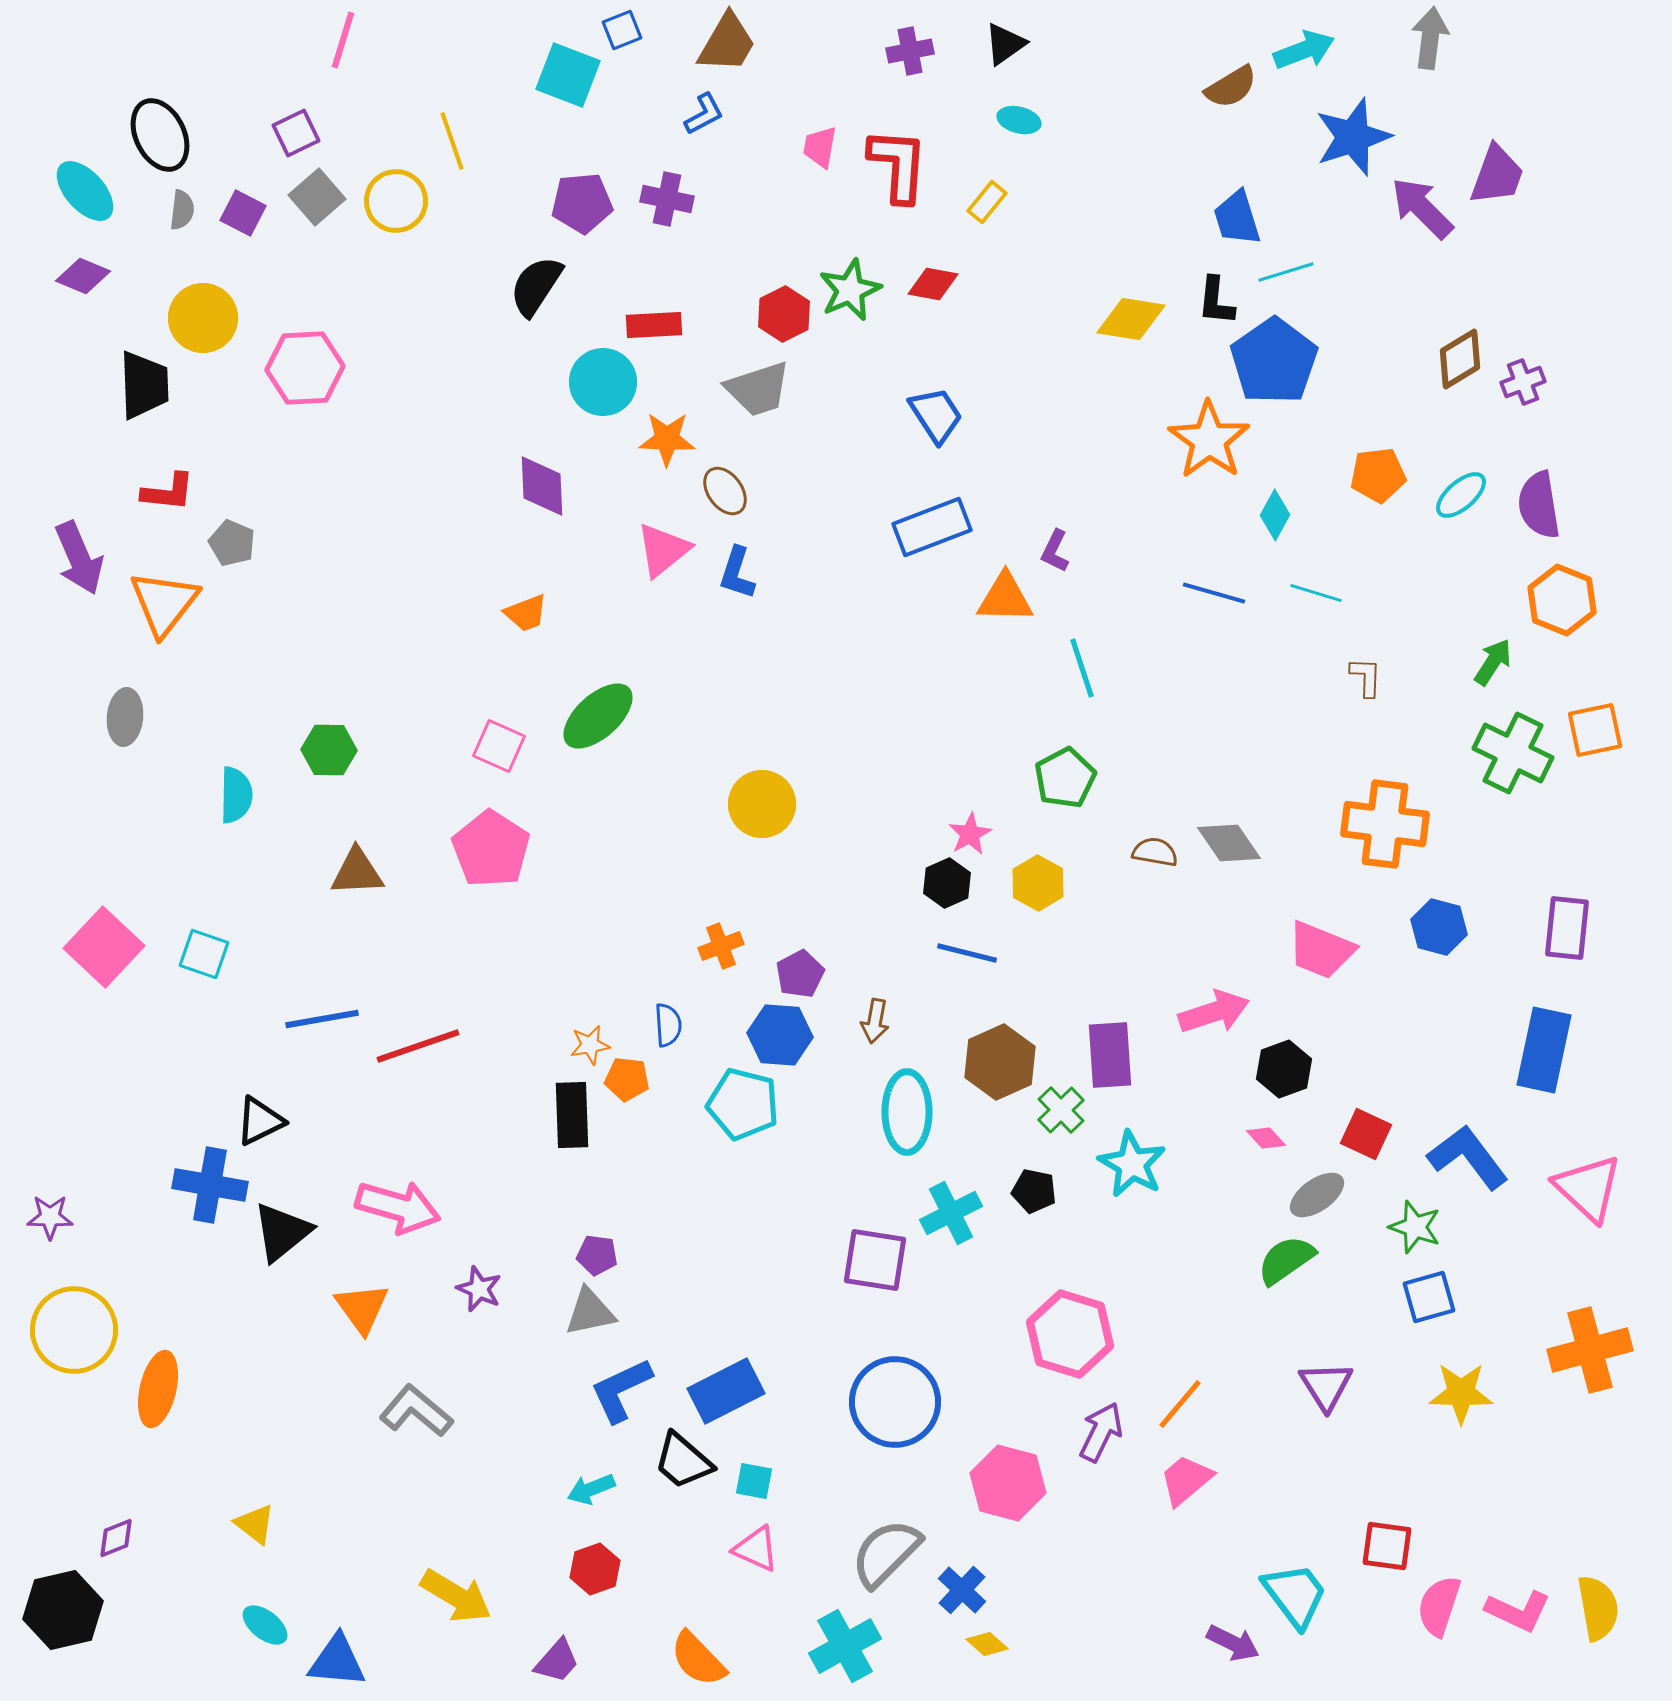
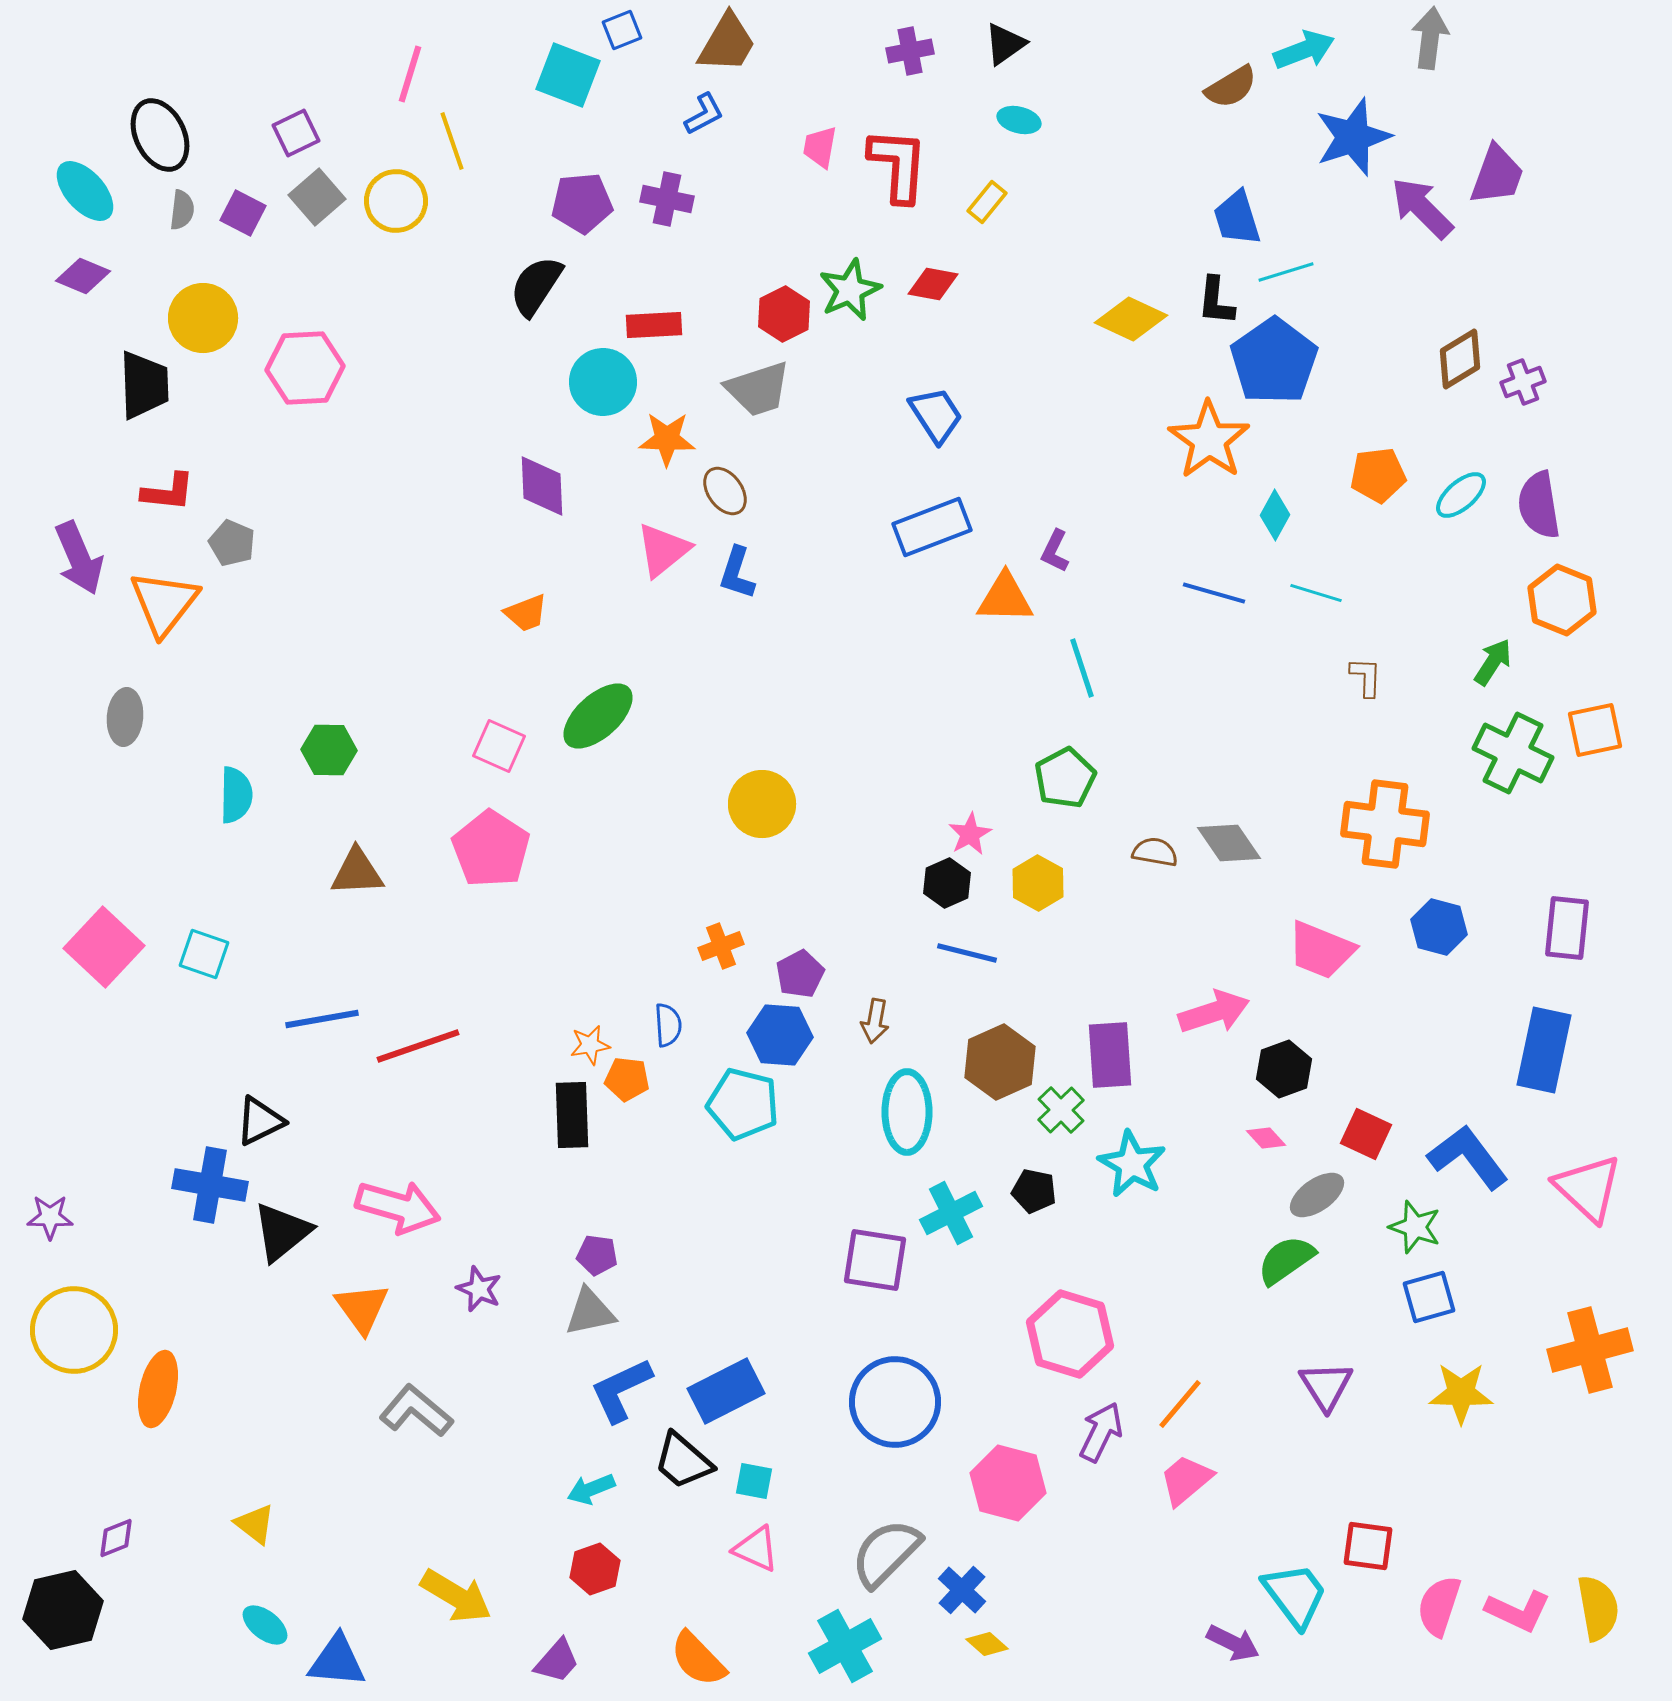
pink line at (343, 40): moved 67 px right, 34 px down
yellow diamond at (1131, 319): rotated 16 degrees clockwise
red square at (1387, 1546): moved 19 px left
